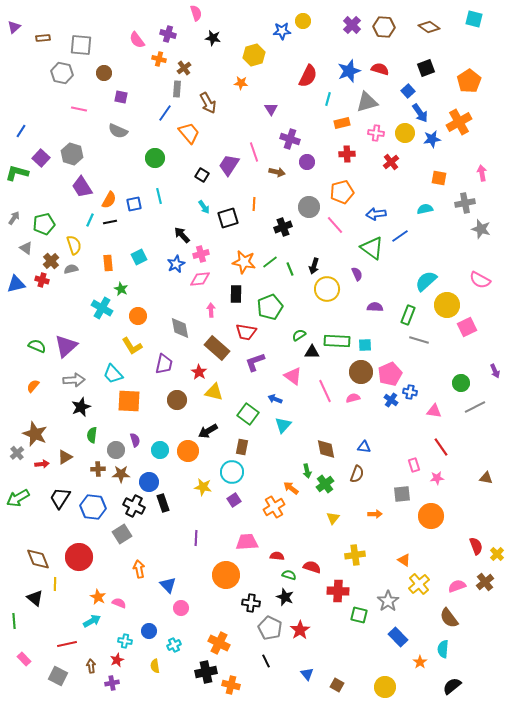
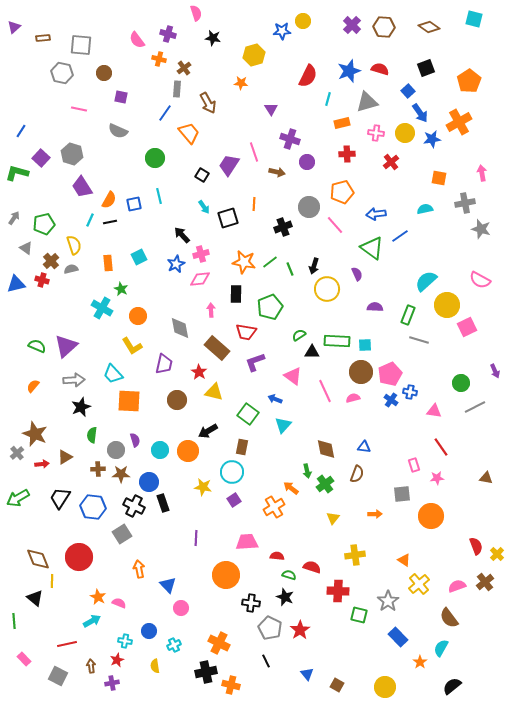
yellow line at (55, 584): moved 3 px left, 3 px up
cyan semicircle at (443, 649): moved 2 px left, 1 px up; rotated 24 degrees clockwise
